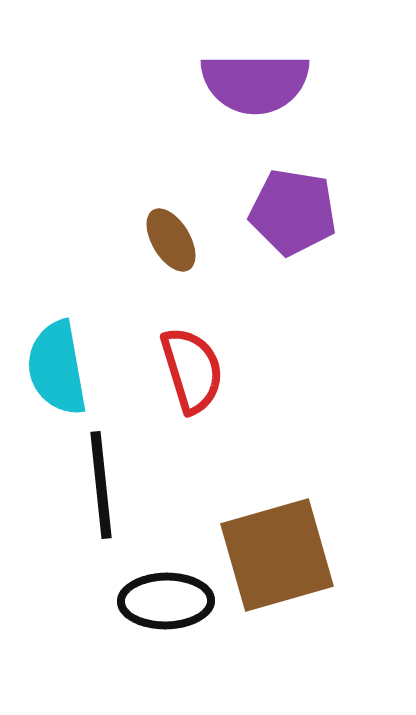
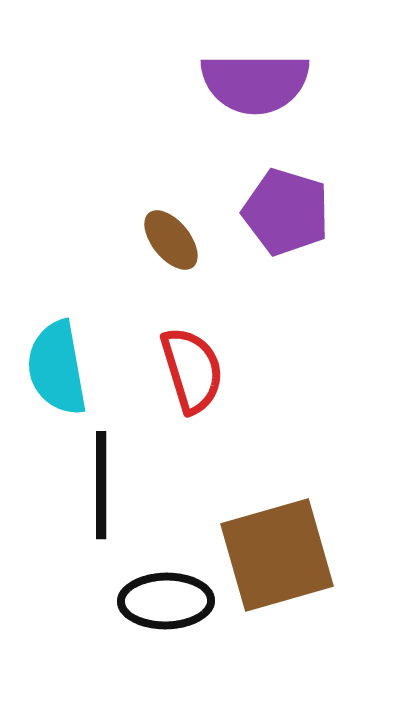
purple pentagon: moved 7 px left; rotated 8 degrees clockwise
brown ellipse: rotated 8 degrees counterclockwise
black line: rotated 6 degrees clockwise
